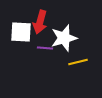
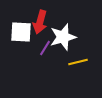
white star: moved 1 px left, 1 px up
purple line: rotated 63 degrees counterclockwise
